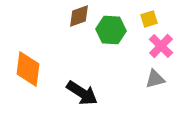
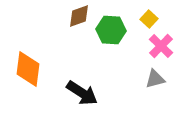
yellow square: rotated 30 degrees counterclockwise
